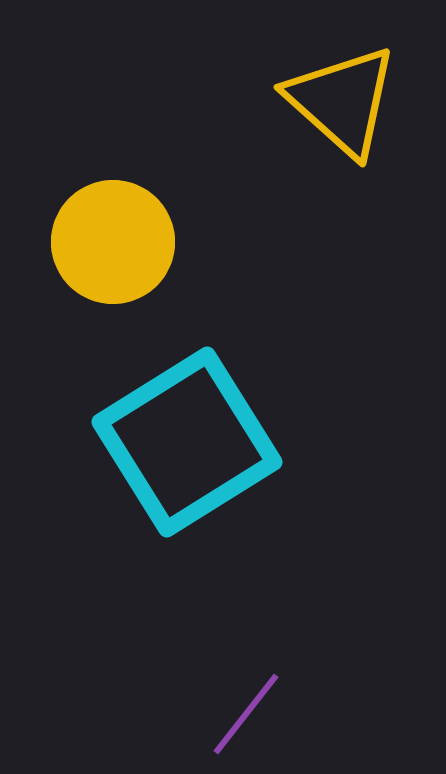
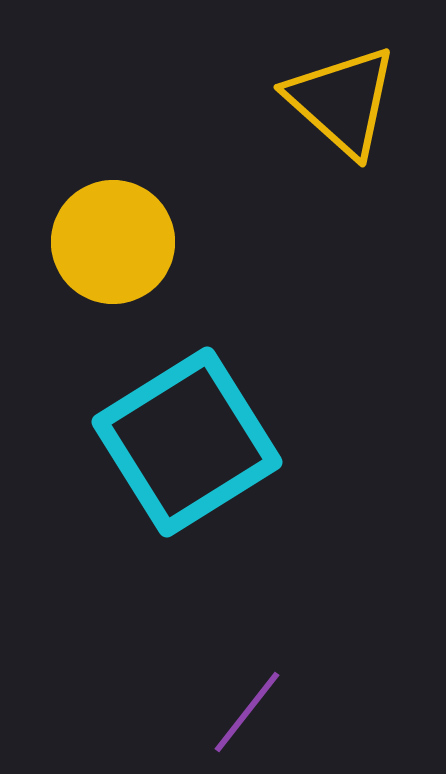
purple line: moved 1 px right, 2 px up
